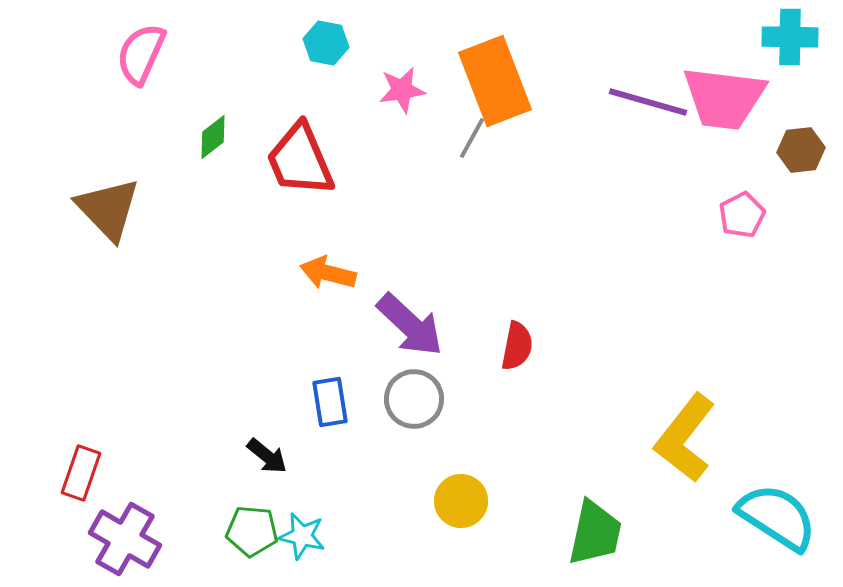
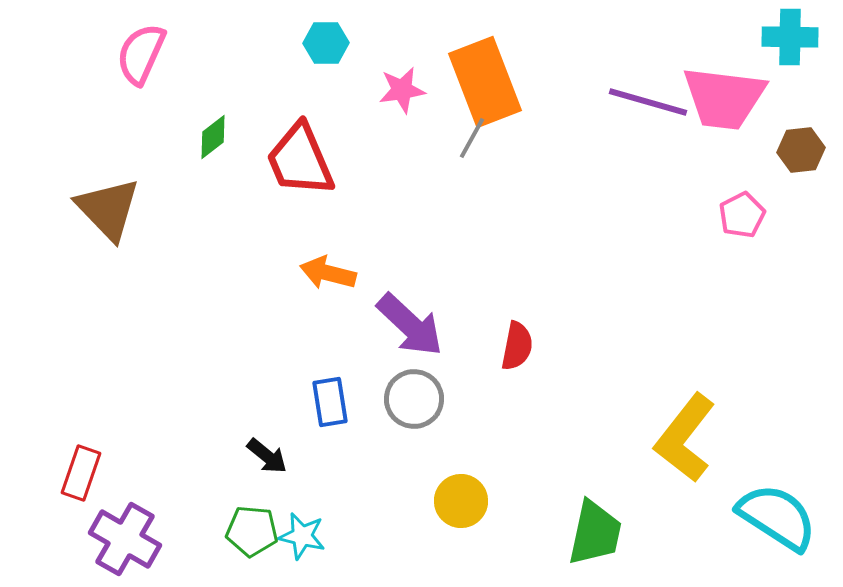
cyan hexagon: rotated 12 degrees counterclockwise
orange rectangle: moved 10 px left, 1 px down
